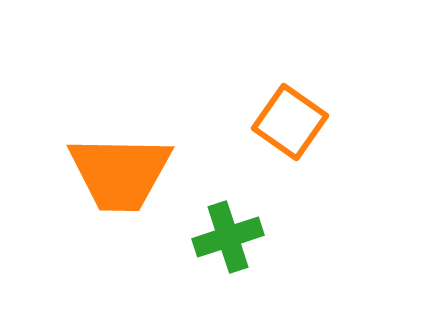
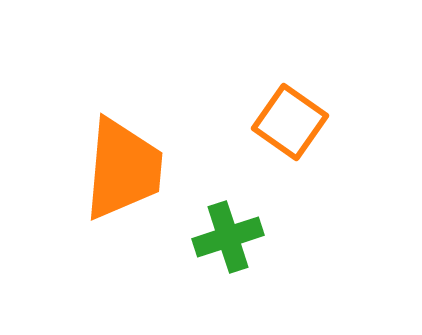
orange trapezoid: moved 3 px right, 4 px up; rotated 86 degrees counterclockwise
